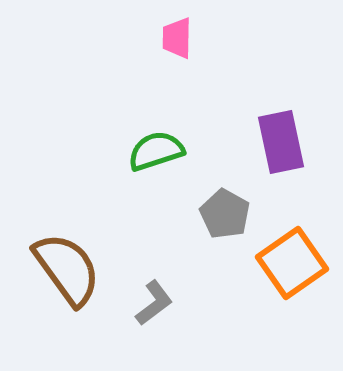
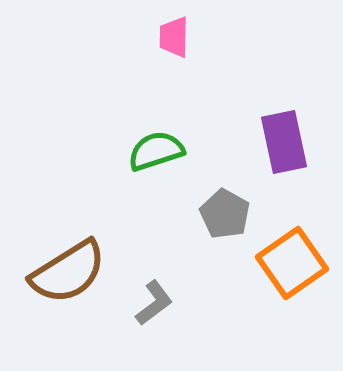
pink trapezoid: moved 3 px left, 1 px up
purple rectangle: moved 3 px right
brown semicircle: moved 1 px right, 3 px down; rotated 94 degrees clockwise
